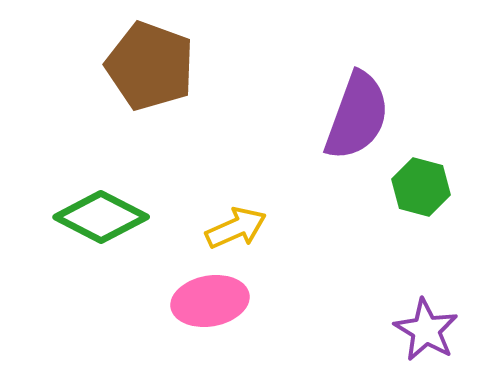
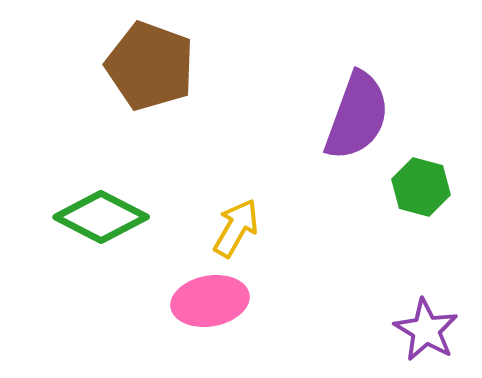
yellow arrow: rotated 36 degrees counterclockwise
